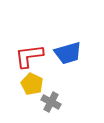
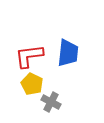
blue trapezoid: rotated 68 degrees counterclockwise
